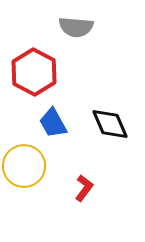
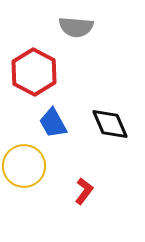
red L-shape: moved 3 px down
